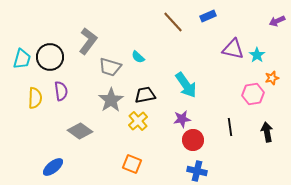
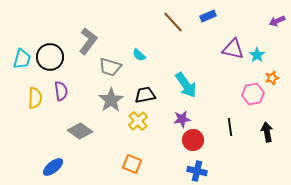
cyan semicircle: moved 1 px right, 2 px up
